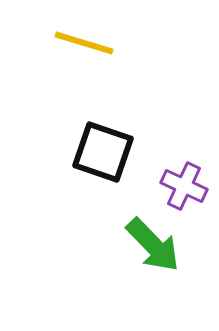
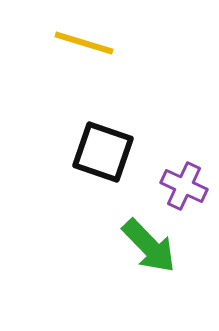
green arrow: moved 4 px left, 1 px down
